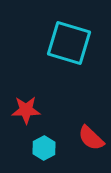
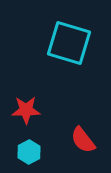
red semicircle: moved 8 px left, 2 px down; rotated 8 degrees clockwise
cyan hexagon: moved 15 px left, 4 px down
